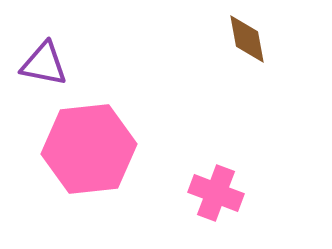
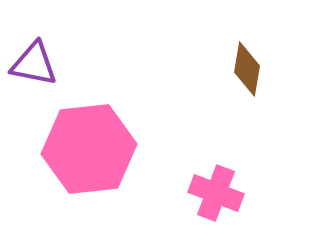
brown diamond: moved 30 px down; rotated 20 degrees clockwise
purple triangle: moved 10 px left
